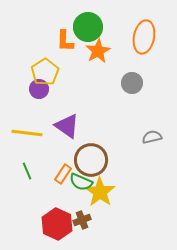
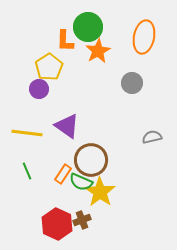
yellow pentagon: moved 4 px right, 5 px up
